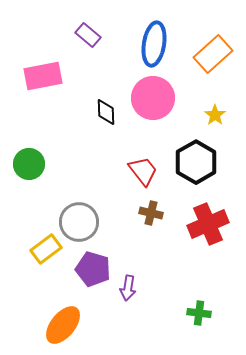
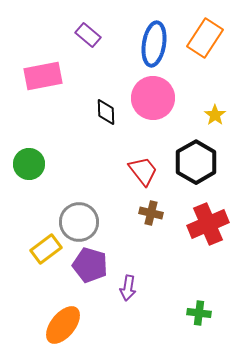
orange rectangle: moved 8 px left, 16 px up; rotated 15 degrees counterclockwise
purple pentagon: moved 3 px left, 4 px up
